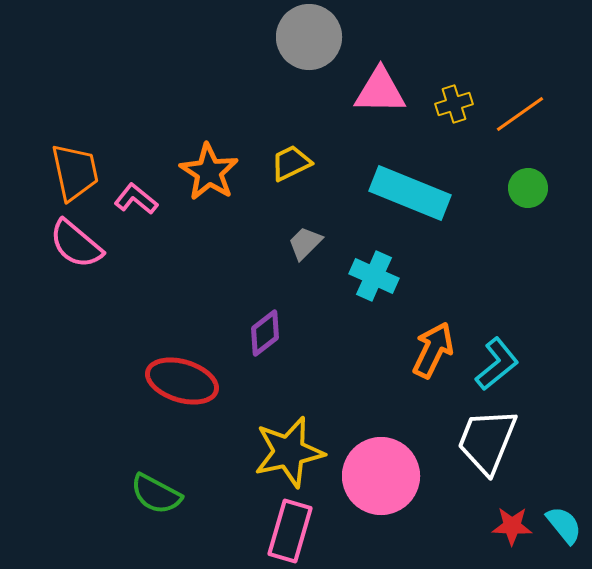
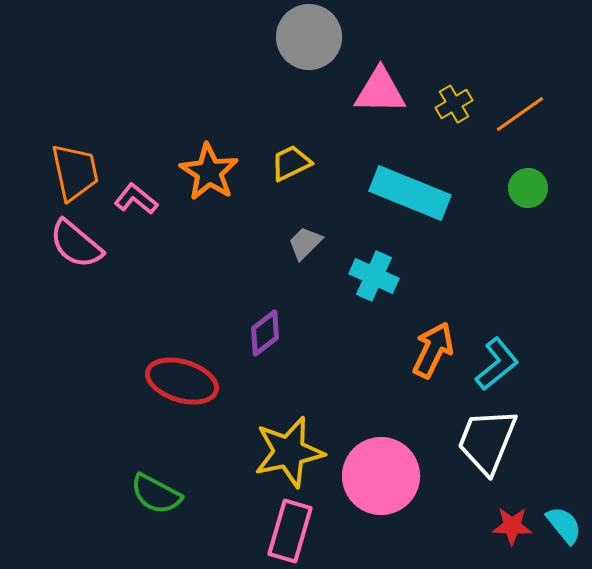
yellow cross: rotated 12 degrees counterclockwise
